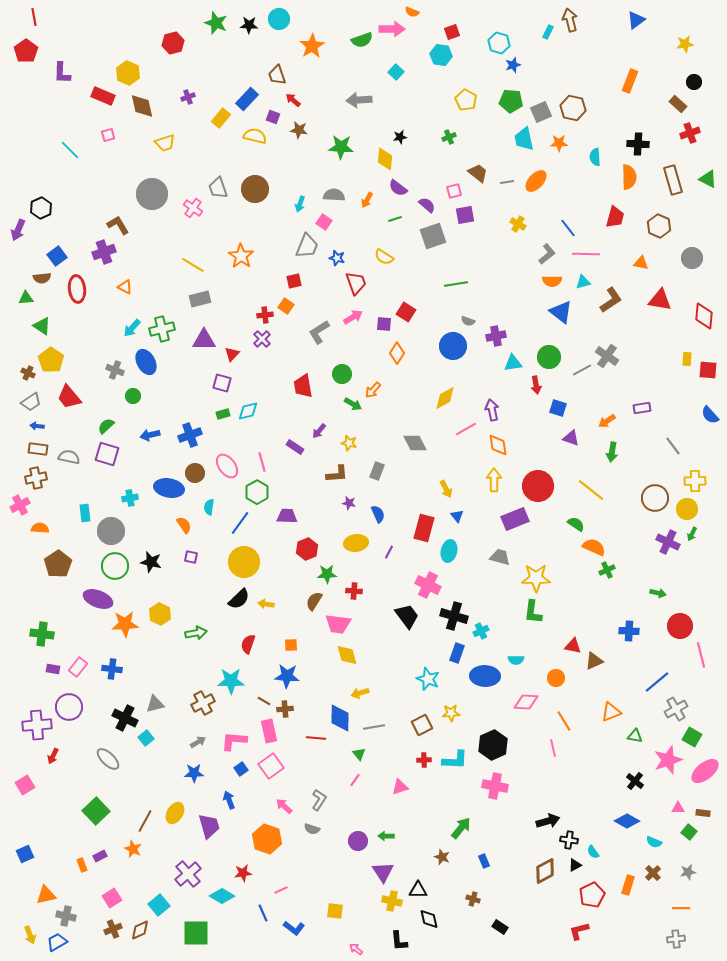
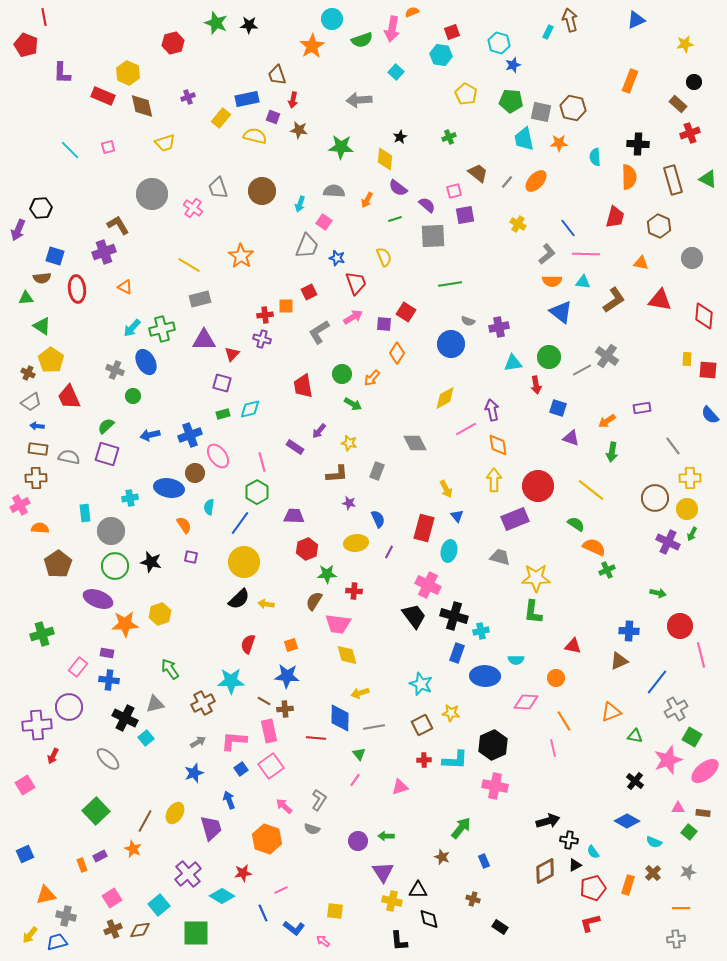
orange semicircle at (412, 12): rotated 136 degrees clockwise
red line at (34, 17): moved 10 px right
cyan circle at (279, 19): moved 53 px right
blue triangle at (636, 20): rotated 12 degrees clockwise
pink arrow at (392, 29): rotated 100 degrees clockwise
red pentagon at (26, 51): moved 6 px up; rotated 15 degrees counterclockwise
blue rectangle at (247, 99): rotated 35 degrees clockwise
red arrow at (293, 100): rotated 119 degrees counterclockwise
yellow pentagon at (466, 100): moved 6 px up
gray square at (541, 112): rotated 35 degrees clockwise
pink square at (108, 135): moved 12 px down
black star at (400, 137): rotated 16 degrees counterclockwise
gray line at (507, 182): rotated 40 degrees counterclockwise
brown circle at (255, 189): moved 7 px right, 2 px down
gray semicircle at (334, 195): moved 4 px up
black hexagon at (41, 208): rotated 20 degrees clockwise
gray square at (433, 236): rotated 16 degrees clockwise
blue square at (57, 256): moved 2 px left; rotated 36 degrees counterclockwise
yellow semicircle at (384, 257): rotated 144 degrees counterclockwise
yellow line at (193, 265): moved 4 px left
red square at (294, 281): moved 15 px right, 11 px down; rotated 14 degrees counterclockwise
cyan triangle at (583, 282): rotated 21 degrees clockwise
green line at (456, 284): moved 6 px left
brown L-shape at (611, 300): moved 3 px right
orange square at (286, 306): rotated 35 degrees counterclockwise
purple cross at (496, 336): moved 3 px right, 9 px up
purple cross at (262, 339): rotated 30 degrees counterclockwise
blue circle at (453, 346): moved 2 px left, 2 px up
orange arrow at (373, 390): moved 1 px left, 12 px up
red trapezoid at (69, 397): rotated 16 degrees clockwise
cyan diamond at (248, 411): moved 2 px right, 2 px up
pink ellipse at (227, 466): moved 9 px left, 10 px up
brown cross at (36, 478): rotated 10 degrees clockwise
yellow cross at (695, 481): moved 5 px left, 3 px up
blue semicircle at (378, 514): moved 5 px down
purple trapezoid at (287, 516): moved 7 px right
yellow hexagon at (160, 614): rotated 15 degrees clockwise
black trapezoid at (407, 616): moved 7 px right
cyan cross at (481, 631): rotated 14 degrees clockwise
green arrow at (196, 633): moved 26 px left, 36 px down; rotated 115 degrees counterclockwise
green cross at (42, 634): rotated 25 degrees counterclockwise
orange square at (291, 645): rotated 16 degrees counterclockwise
brown triangle at (594, 661): moved 25 px right
purple rectangle at (53, 669): moved 54 px right, 16 px up
blue cross at (112, 669): moved 3 px left, 11 px down
cyan star at (428, 679): moved 7 px left, 5 px down
blue line at (657, 682): rotated 12 degrees counterclockwise
yellow star at (451, 713): rotated 12 degrees clockwise
blue star at (194, 773): rotated 18 degrees counterclockwise
purple trapezoid at (209, 826): moved 2 px right, 2 px down
red pentagon at (592, 895): moved 1 px right, 7 px up; rotated 10 degrees clockwise
brown diamond at (140, 930): rotated 15 degrees clockwise
red L-shape at (579, 931): moved 11 px right, 8 px up
yellow arrow at (30, 935): rotated 60 degrees clockwise
blue trapezoid at (57, 942): rotated 15 degrees clockwise
pink arrow at (356, 949): moved 33 px left, 8 px up
